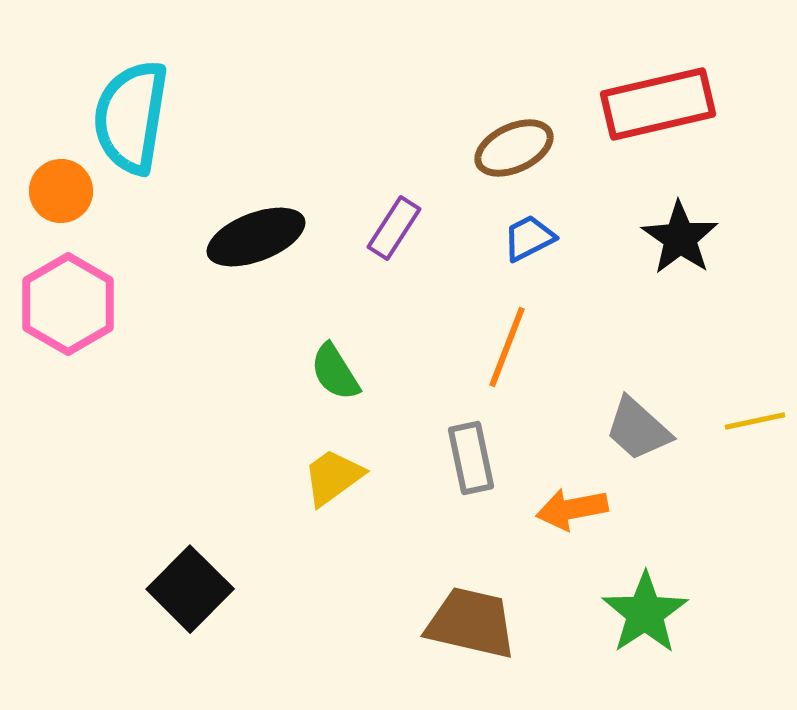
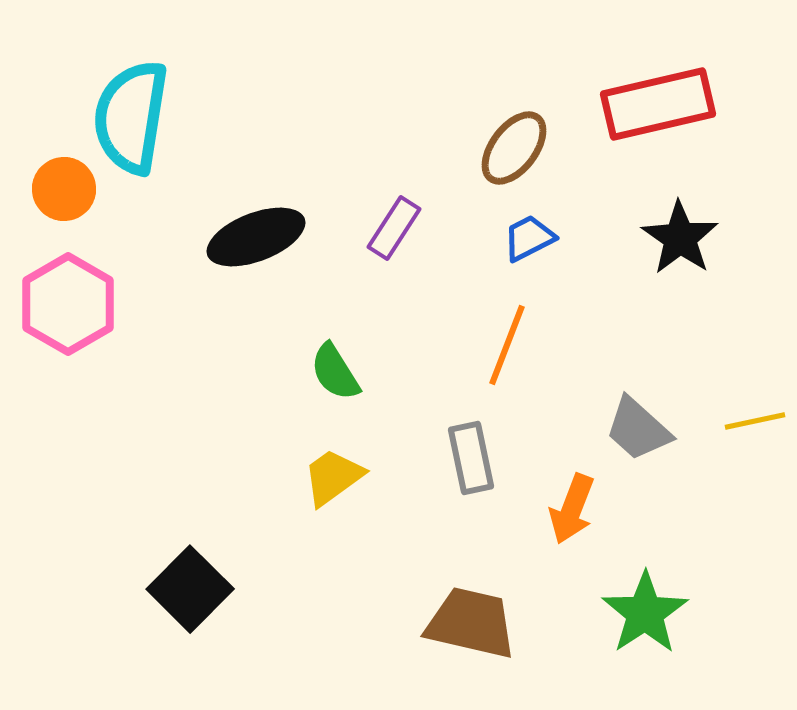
brown ellipse: rotated 28 degrees counterclockwise
orange circle: moved 3 px right, 2 px up
orange line: moved 2 px up
orange arrow: rotated 58 degrees counterclockwise
